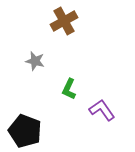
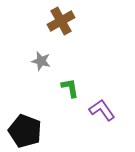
brown cross: moved 3 px left
gray star: moved 6 px right
green L-shape: moved 1 px right, 1 px up; rotated 145 degrees clockwise
